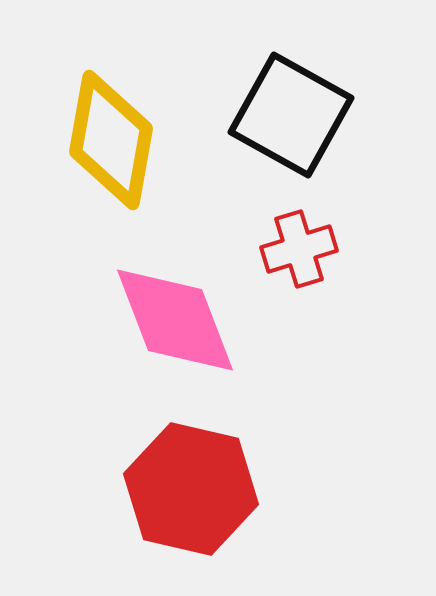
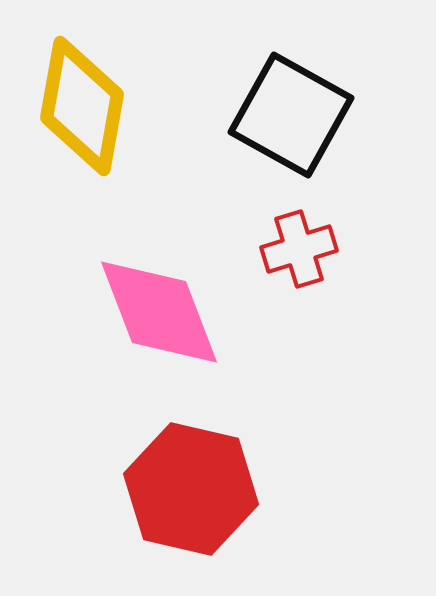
yellow diamond: moved 29 px left, 34 px up
pink diamond: moved 16 px left, 8 px up
